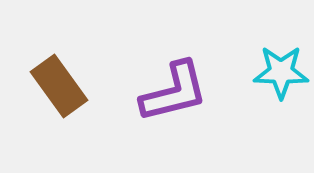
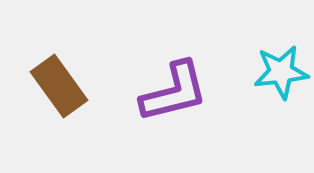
cyan star: rotated 8 degrees counterclockwise
